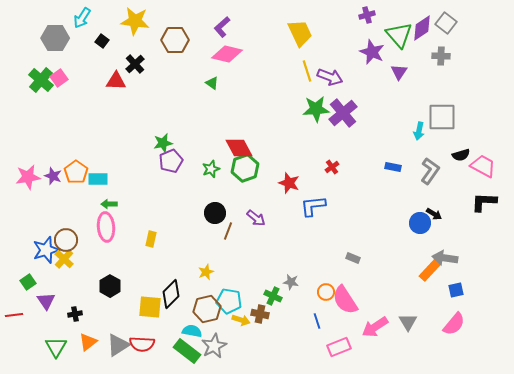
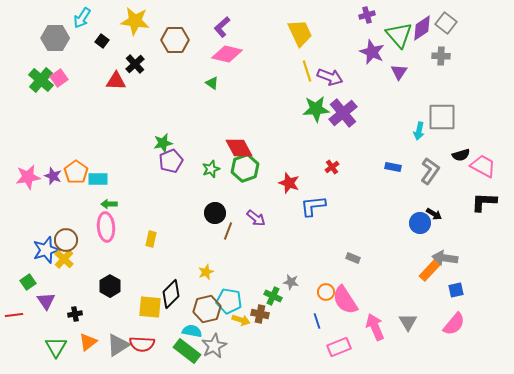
pink arrow at (375, 327): rotated 100 degrees clockwise
